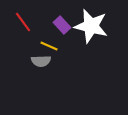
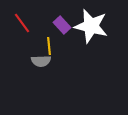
red line: moved 1 px left, 1 px down
yellow line: rotated 60 degrees clockwise
